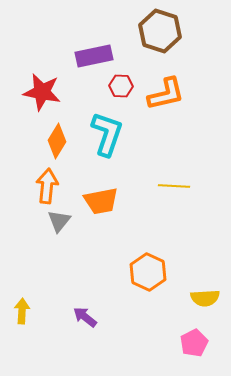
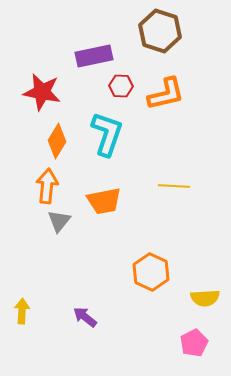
orange trapezoid: moved 3 px right
orange hexagon: moved 3 px right
